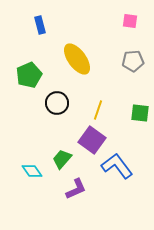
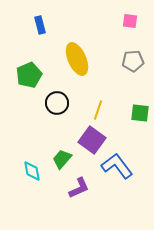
yellow ellipse: rotated 12 degrees clockwise
cyan diamond: rotated 25 degrees clockwise
purple L-shape: moved 3 px right, 1 px up
